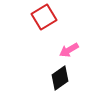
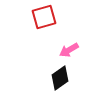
red square: rotated 15 degrees clockwise
